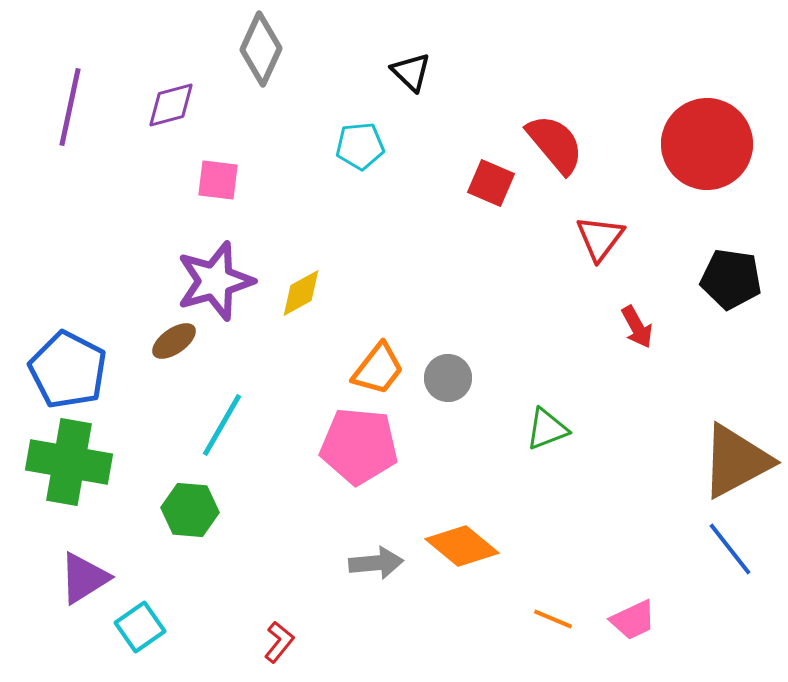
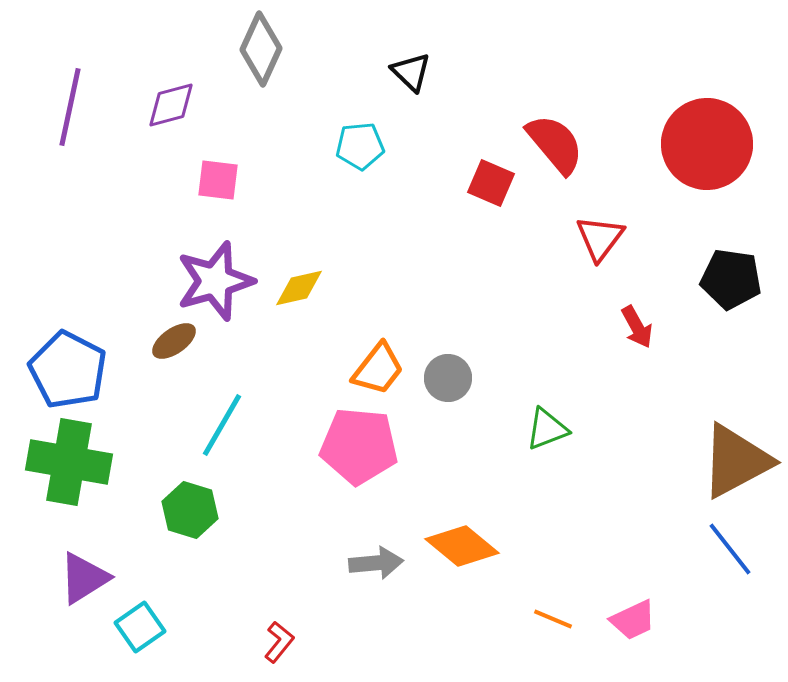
yellow diamond: moved 2 px left, 5 px up; rotated 16 degrees clockwise
green hexagon: rotated 12 degrees clockwise
